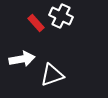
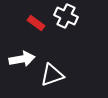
white cross: moved 5 px right
red rectangle: rotated 12 degrees counterclockwise
